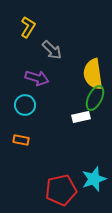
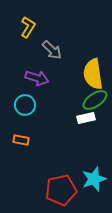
green ellipse: moved 2 px down; rotated 30 degrees clockwise
white rectangle: moved 5 px right, 1 px down
